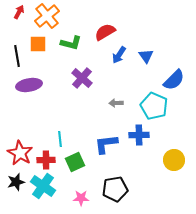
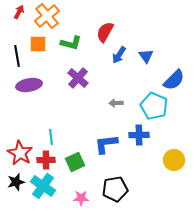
red semicircle: rotated 30 degrees counterclockwise
purple cross: moved 4 px left
cyan line: moved 9 px left, 2 px up
